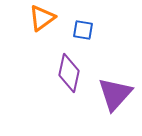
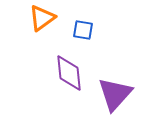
purple diamond: rotated 18 degrees counterclockwise
